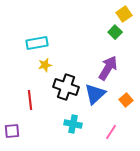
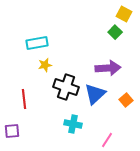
yellow square: rotated 28 degrees counterclockwise
purple arrow: rotated 55 degrees clockwise
red line: moved 6 px left, 1 px up
pink line: moved 4 px left, 8 px down
